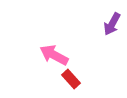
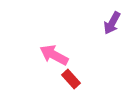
purple arrow: moved 1 px up
